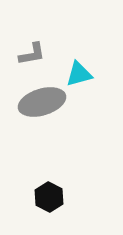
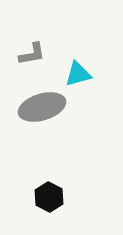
cyan triangle: moved 1 px left
gray ellipse: moved 5 px down
